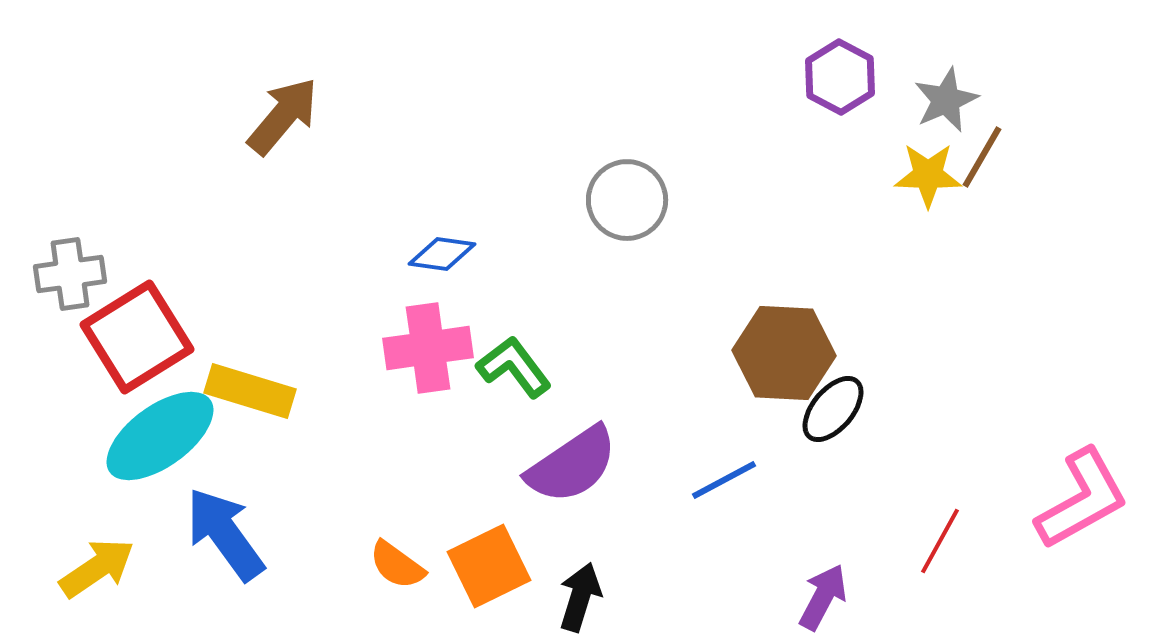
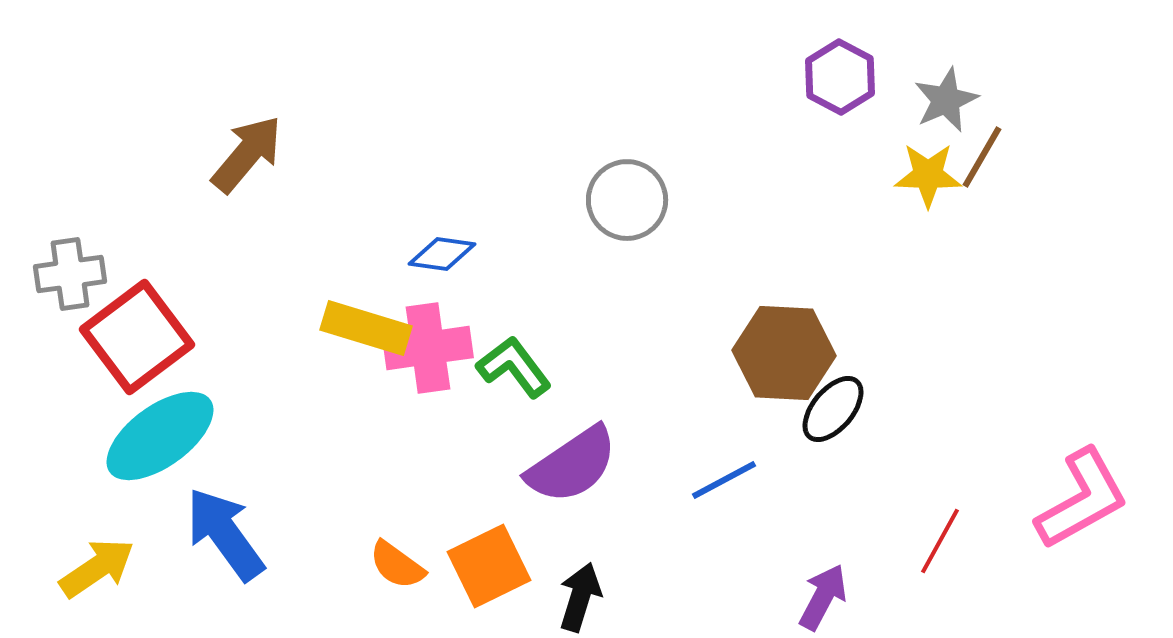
brown arrow: moved 36 px left, 38 px down
red square: rotated 5 degrees counterclockwise
yellow rectangle: moved 116 px right, 63 px up
